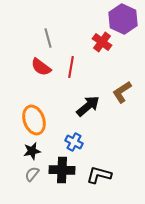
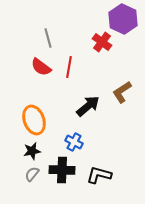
red line: moved 2 px left
